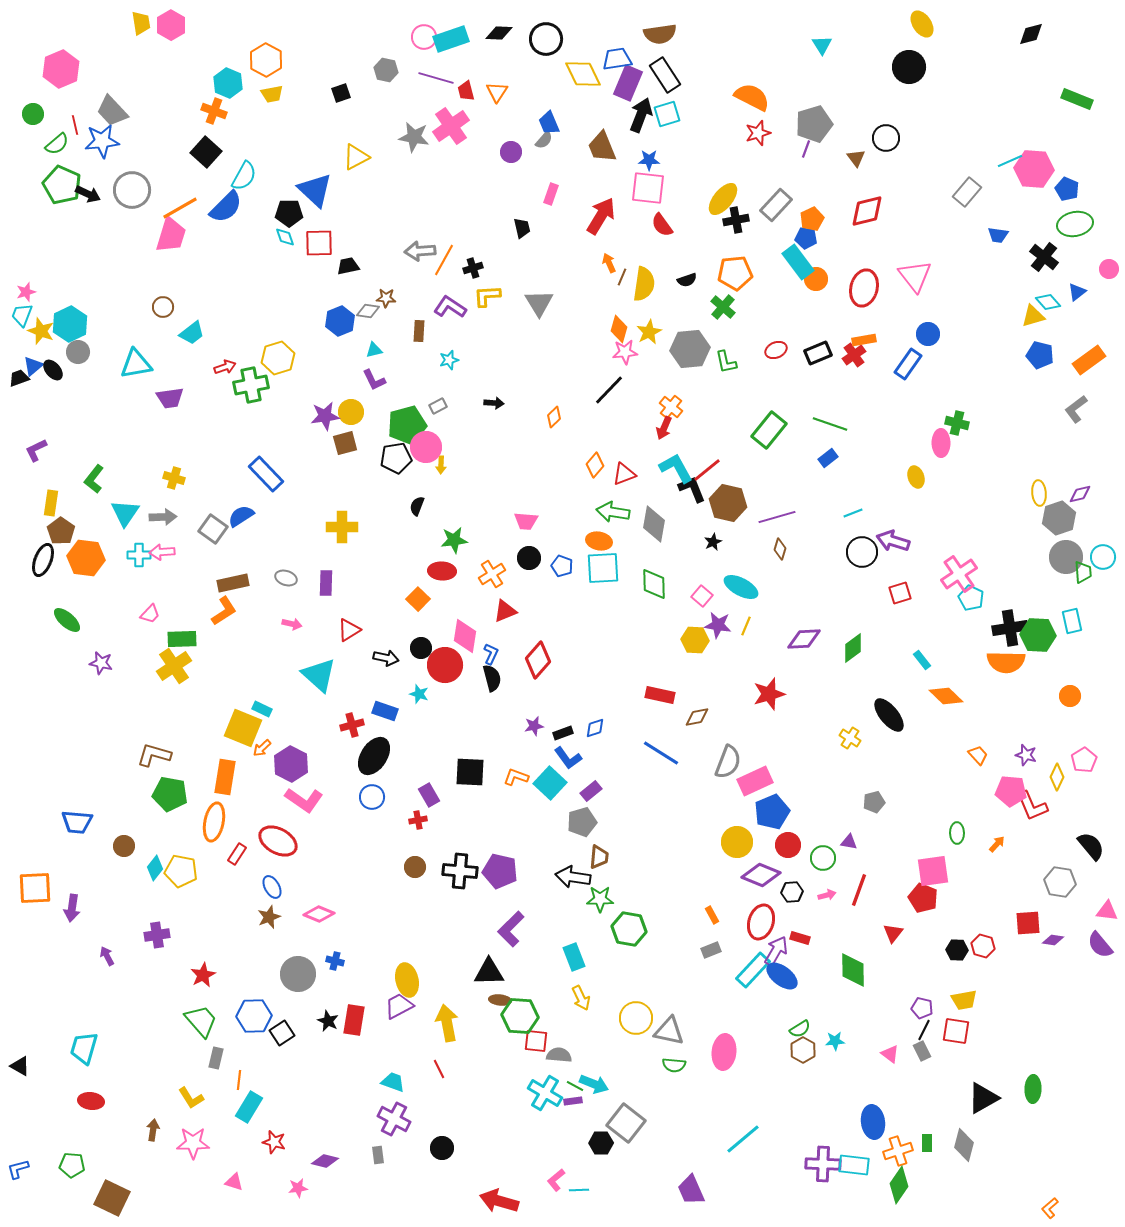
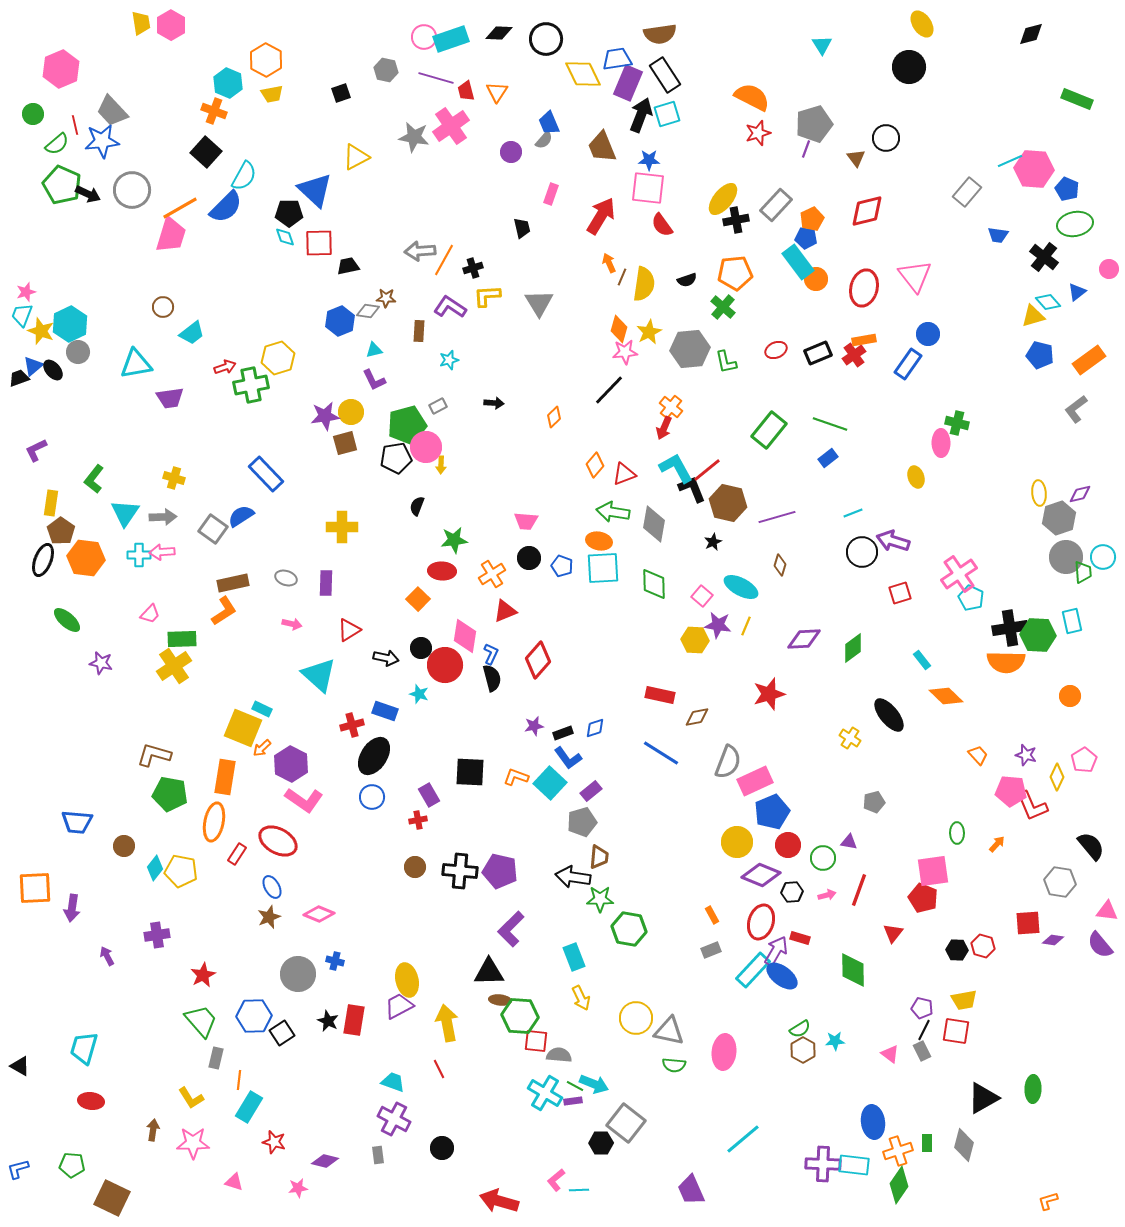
brown diamond at (780, 549): moved 16 px down
orange L-shape at (1050, 1208): moved 2 px left, 7 px up; rotated 25 degrees clockwise
